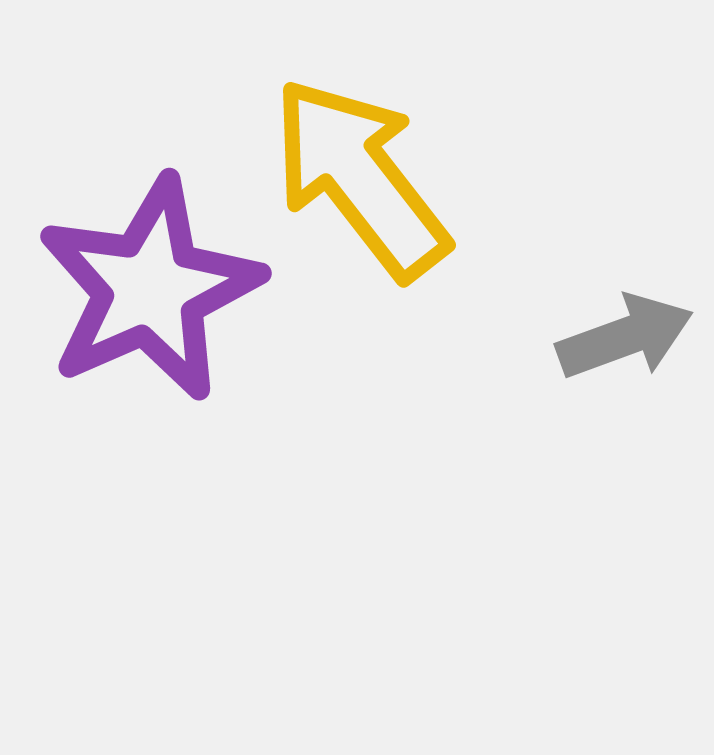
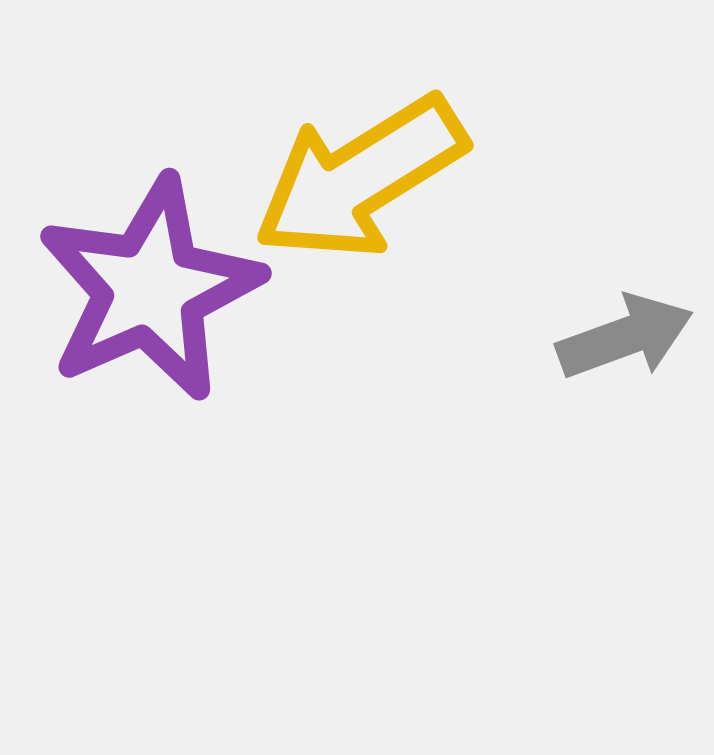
yellow arrow: rotated 84 degrees counterclockwise
